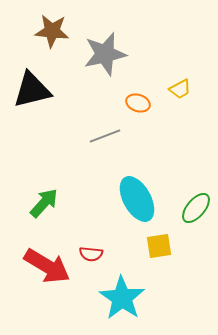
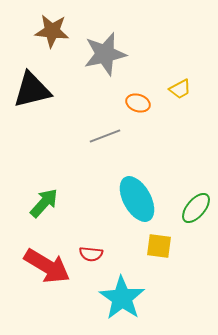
yellow square: rotated 16 degrees clockwise
